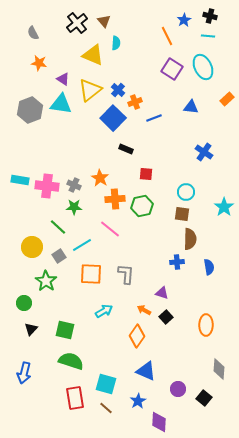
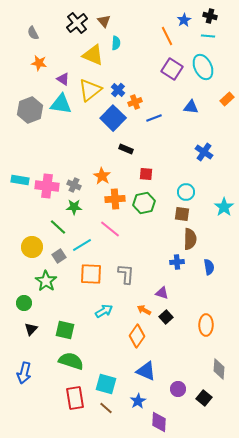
orange star at (100, 178): moved 2 px right, 2 px up
green hexagon at (142, 206): moved 2 px right, 3 px up
